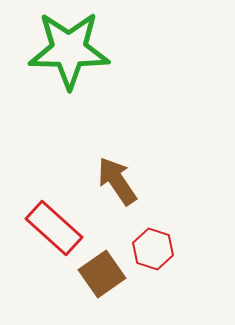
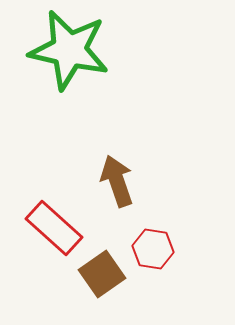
green star: rotated 12 degrees clockwise
brown arrow: rotated 15 degrees clockwise
red hexagon: rotated 9 degrees counterclockwise
